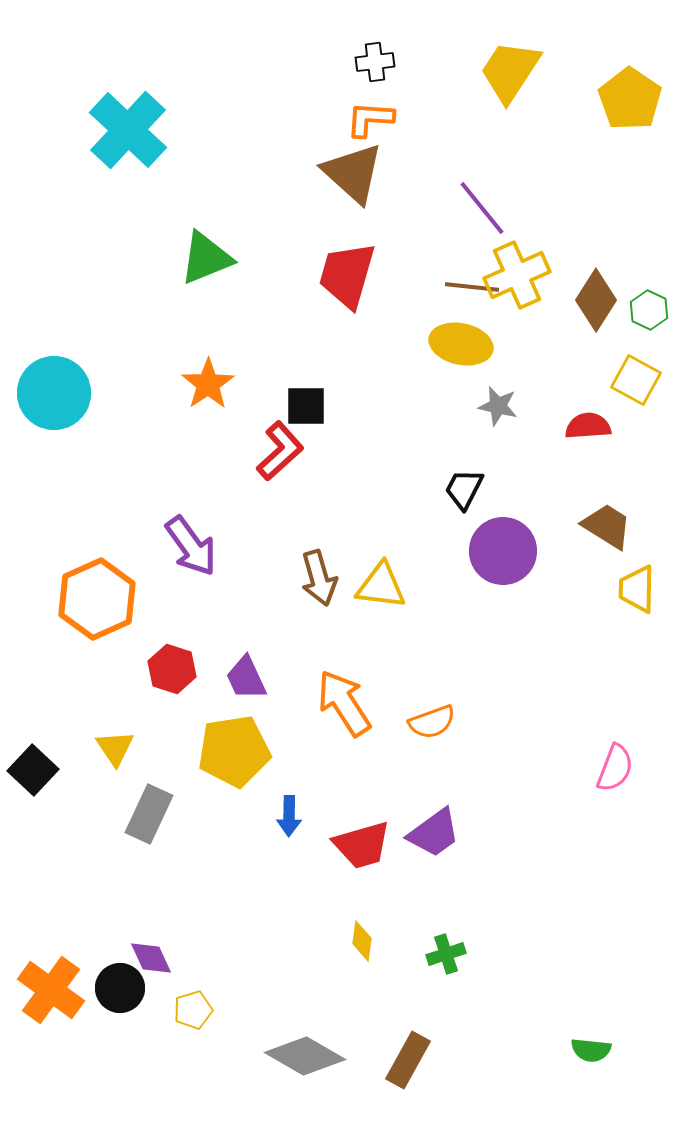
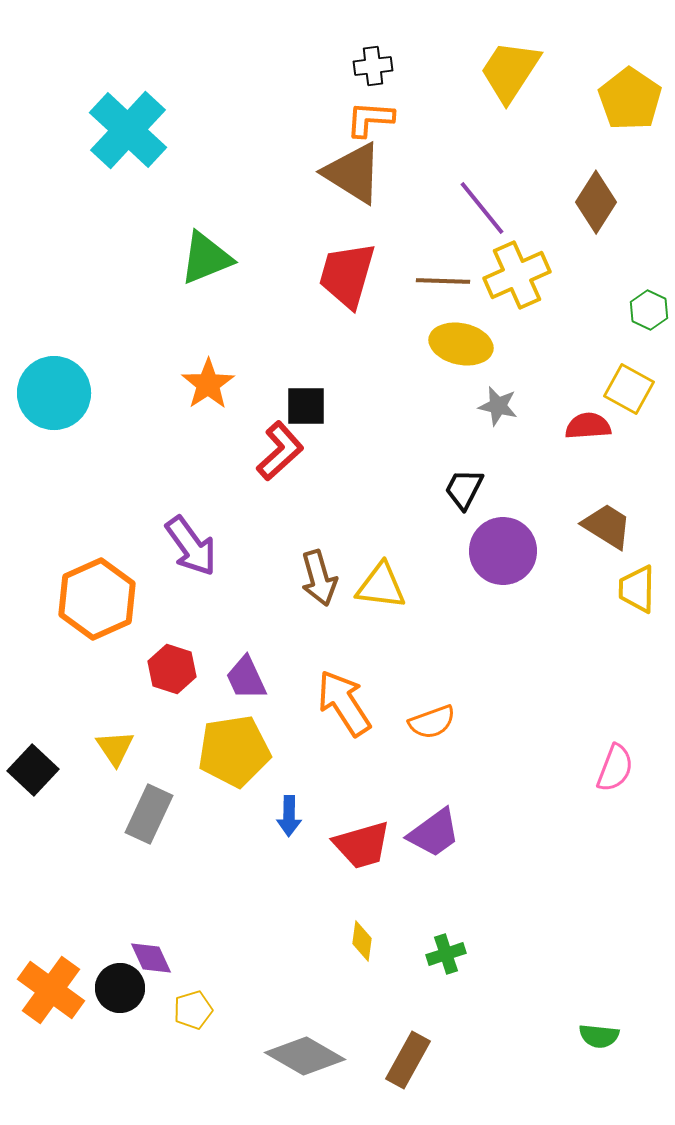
black cross at (375, 62): moved 2 px left, 4 px down
brown triangle at (353, 173): rotated 10 degrees counterclockwise
brown line at (472, 287): moved 29 px left, 6 px up; rotated 4 degrees counterclockwise
brown diamond at (596, 300): moved 98 px up
yellow square at (636, 380): moved 7 px left, 9 px down
green semicircle at (591, 1050): moved 8 px right, 14 px up
